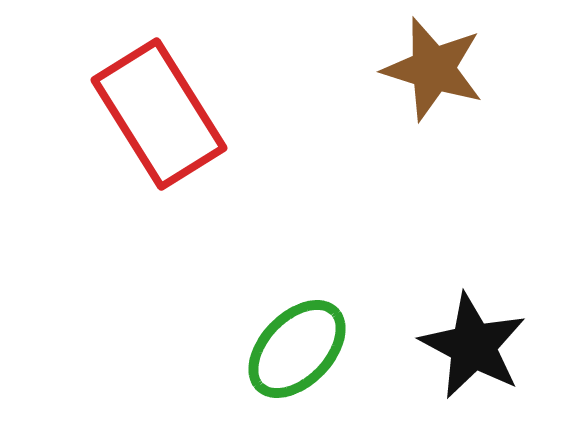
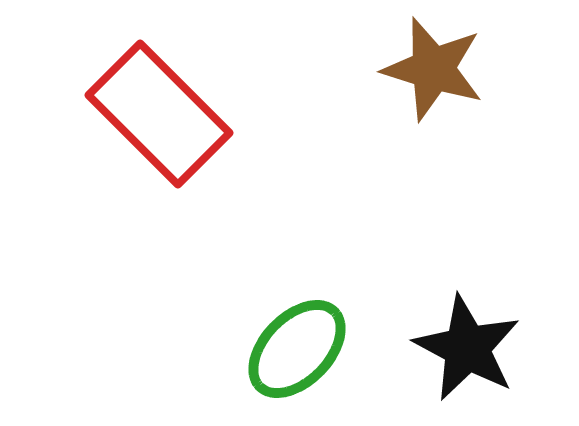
red rectangle: rotated 13 degrees counterclockwise
black star: moved 6 px left, 2 px down
